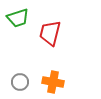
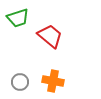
red trapezoid: moved 3 px down; rotated 116 degrees clockwise
orange cross: moved 1 px up
